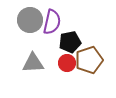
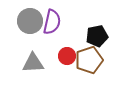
gray circle: moved 1 px down
black pentagon: moved 27 px right, 6 px up
red circle: moved 7 px up
